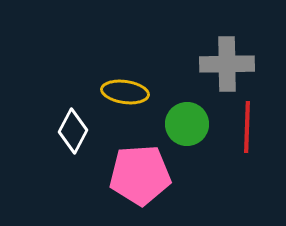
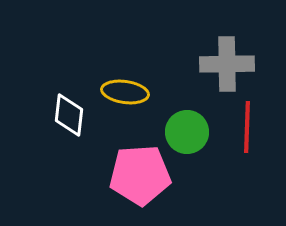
green circle: moved 8 px down
white diamond: moved 4 px left, 16 px up; rotated 21 degrees counterclockwise
